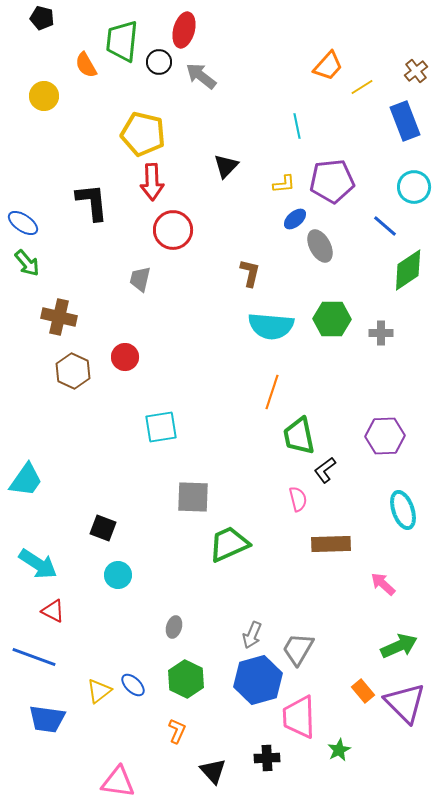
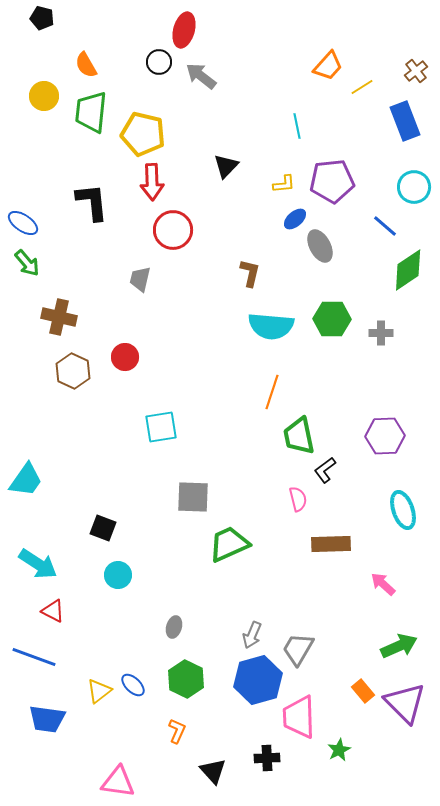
green trapezoid at (122, 41): moved 31 px left, 71 px down
